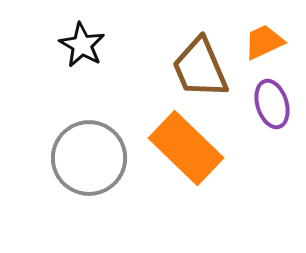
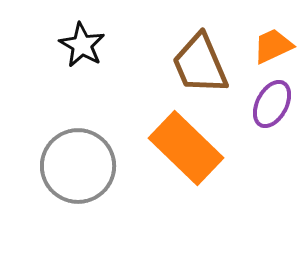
orange trapezoid: moved 9 px right, 4 px down
brown trapezoid: moved 4 px up
purple ellipse: rotated 45 degrees clockwise
gray circle: moved 11 px left, 8 px down
